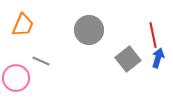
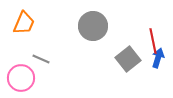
orange trapezoid: moved 1 px right, 2 px up
gray circle: moved 4 px right, 4 px up
red line: moved 6 px down
gray line: moved 2 px up
pink circle: moved 5 px right
